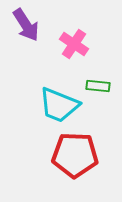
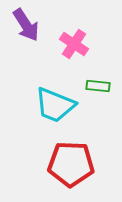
cyan trapezoid: moved 4 px left
red pentagon: moved 4 px left, 9 px down
